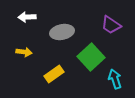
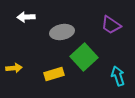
white arrow: moved 1 px left
yellow arrow: moved 10 px left, 16 px down; rotated 14 degrees counterclockwise
green square: moved 7 px left
yellow rectangle: rotated 18 degrees clockwise
cyan arrow: moved 3 px right, 3 px up
